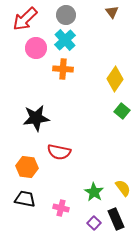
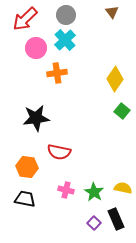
orange cross: moved 6 px left, 4 px down; rotated 12 degrees counterclockwise
yellow semicircle: rotated 42 degrees counterclockwise
pink cross: moved 5 px right, 18 px up
